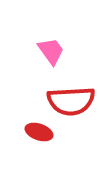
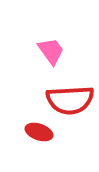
red semicircle: moved 1 px left, 1 px up
